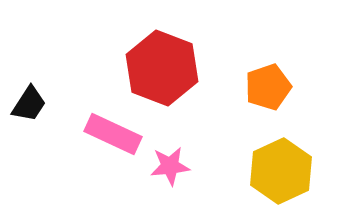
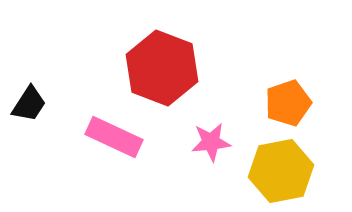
orange pentagon: moved 20 px right, 16 px down
pink rectangle: moved 1 px right, 3 px down
pink star: moved 41 px right, 24 px up
yellow hexagon: rotated 14 degrees clockwise
